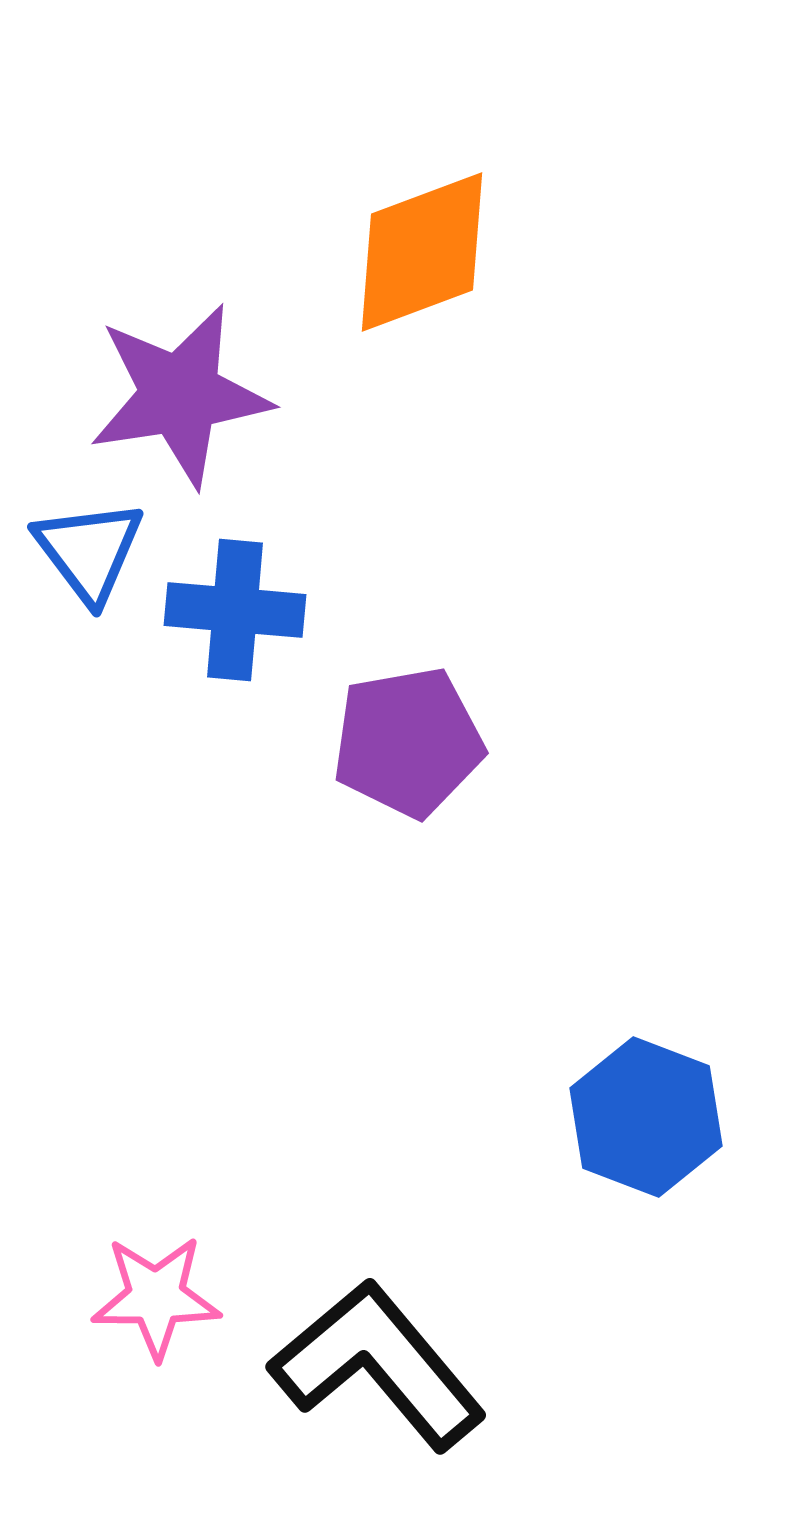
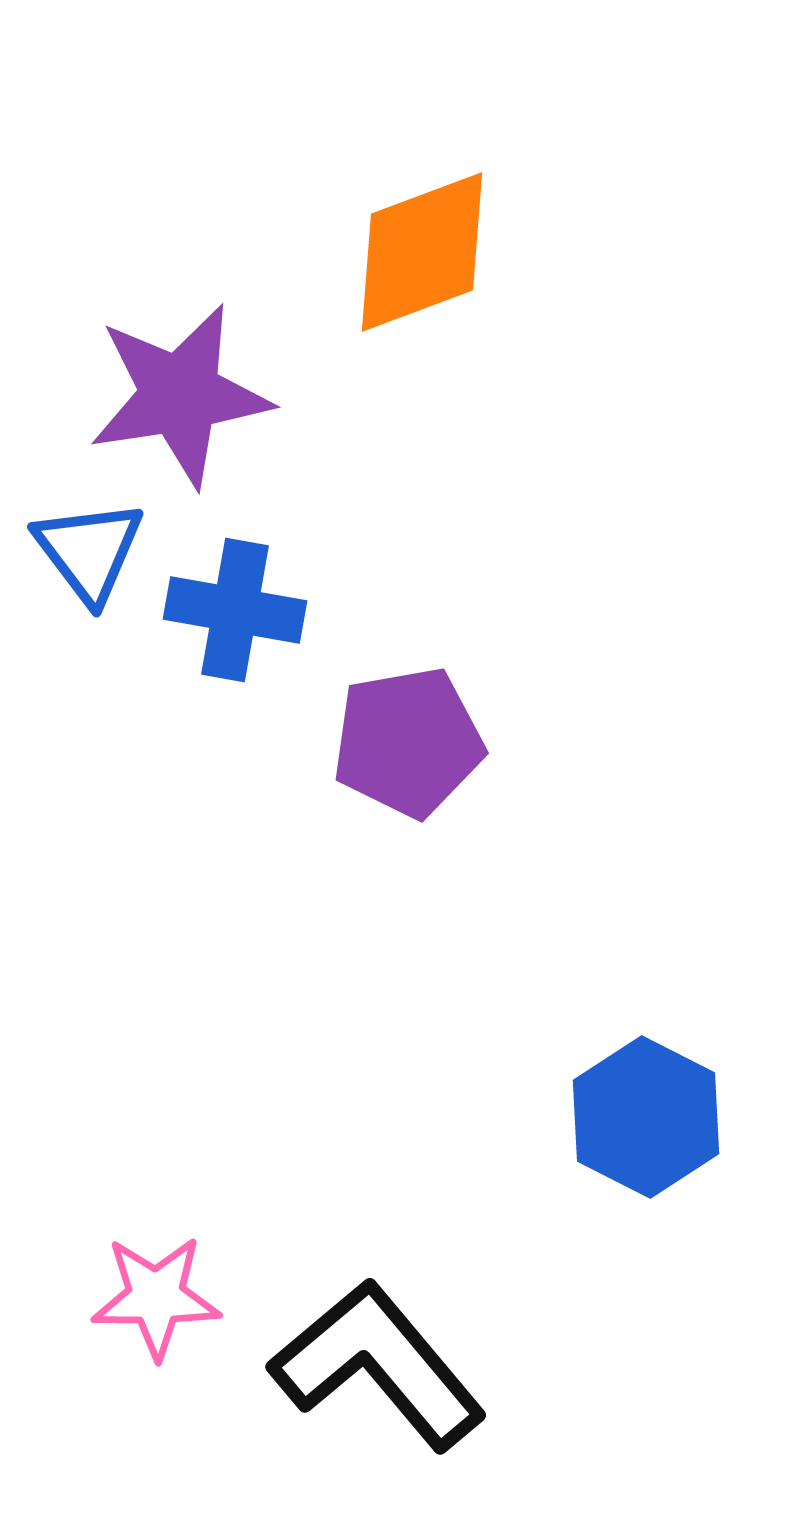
blue cross: rotated 5 degrees clockwise
blue hexagon: rotated 6 degrees clockwise
